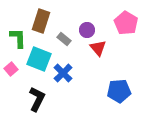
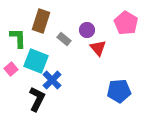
cyan square: moved 3 px left, 2 px down
blue cross: moved 11 px left, 7 px down
